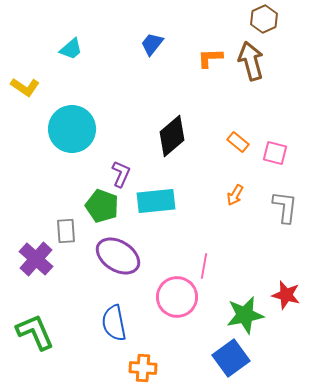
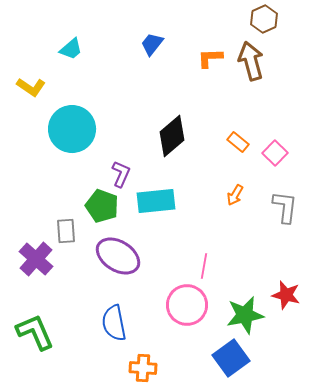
yellow L-shape: moved 6 px right
pink square: rotated 30 degrees clockwise
pink circle: moved 10 px right, 8 px down
